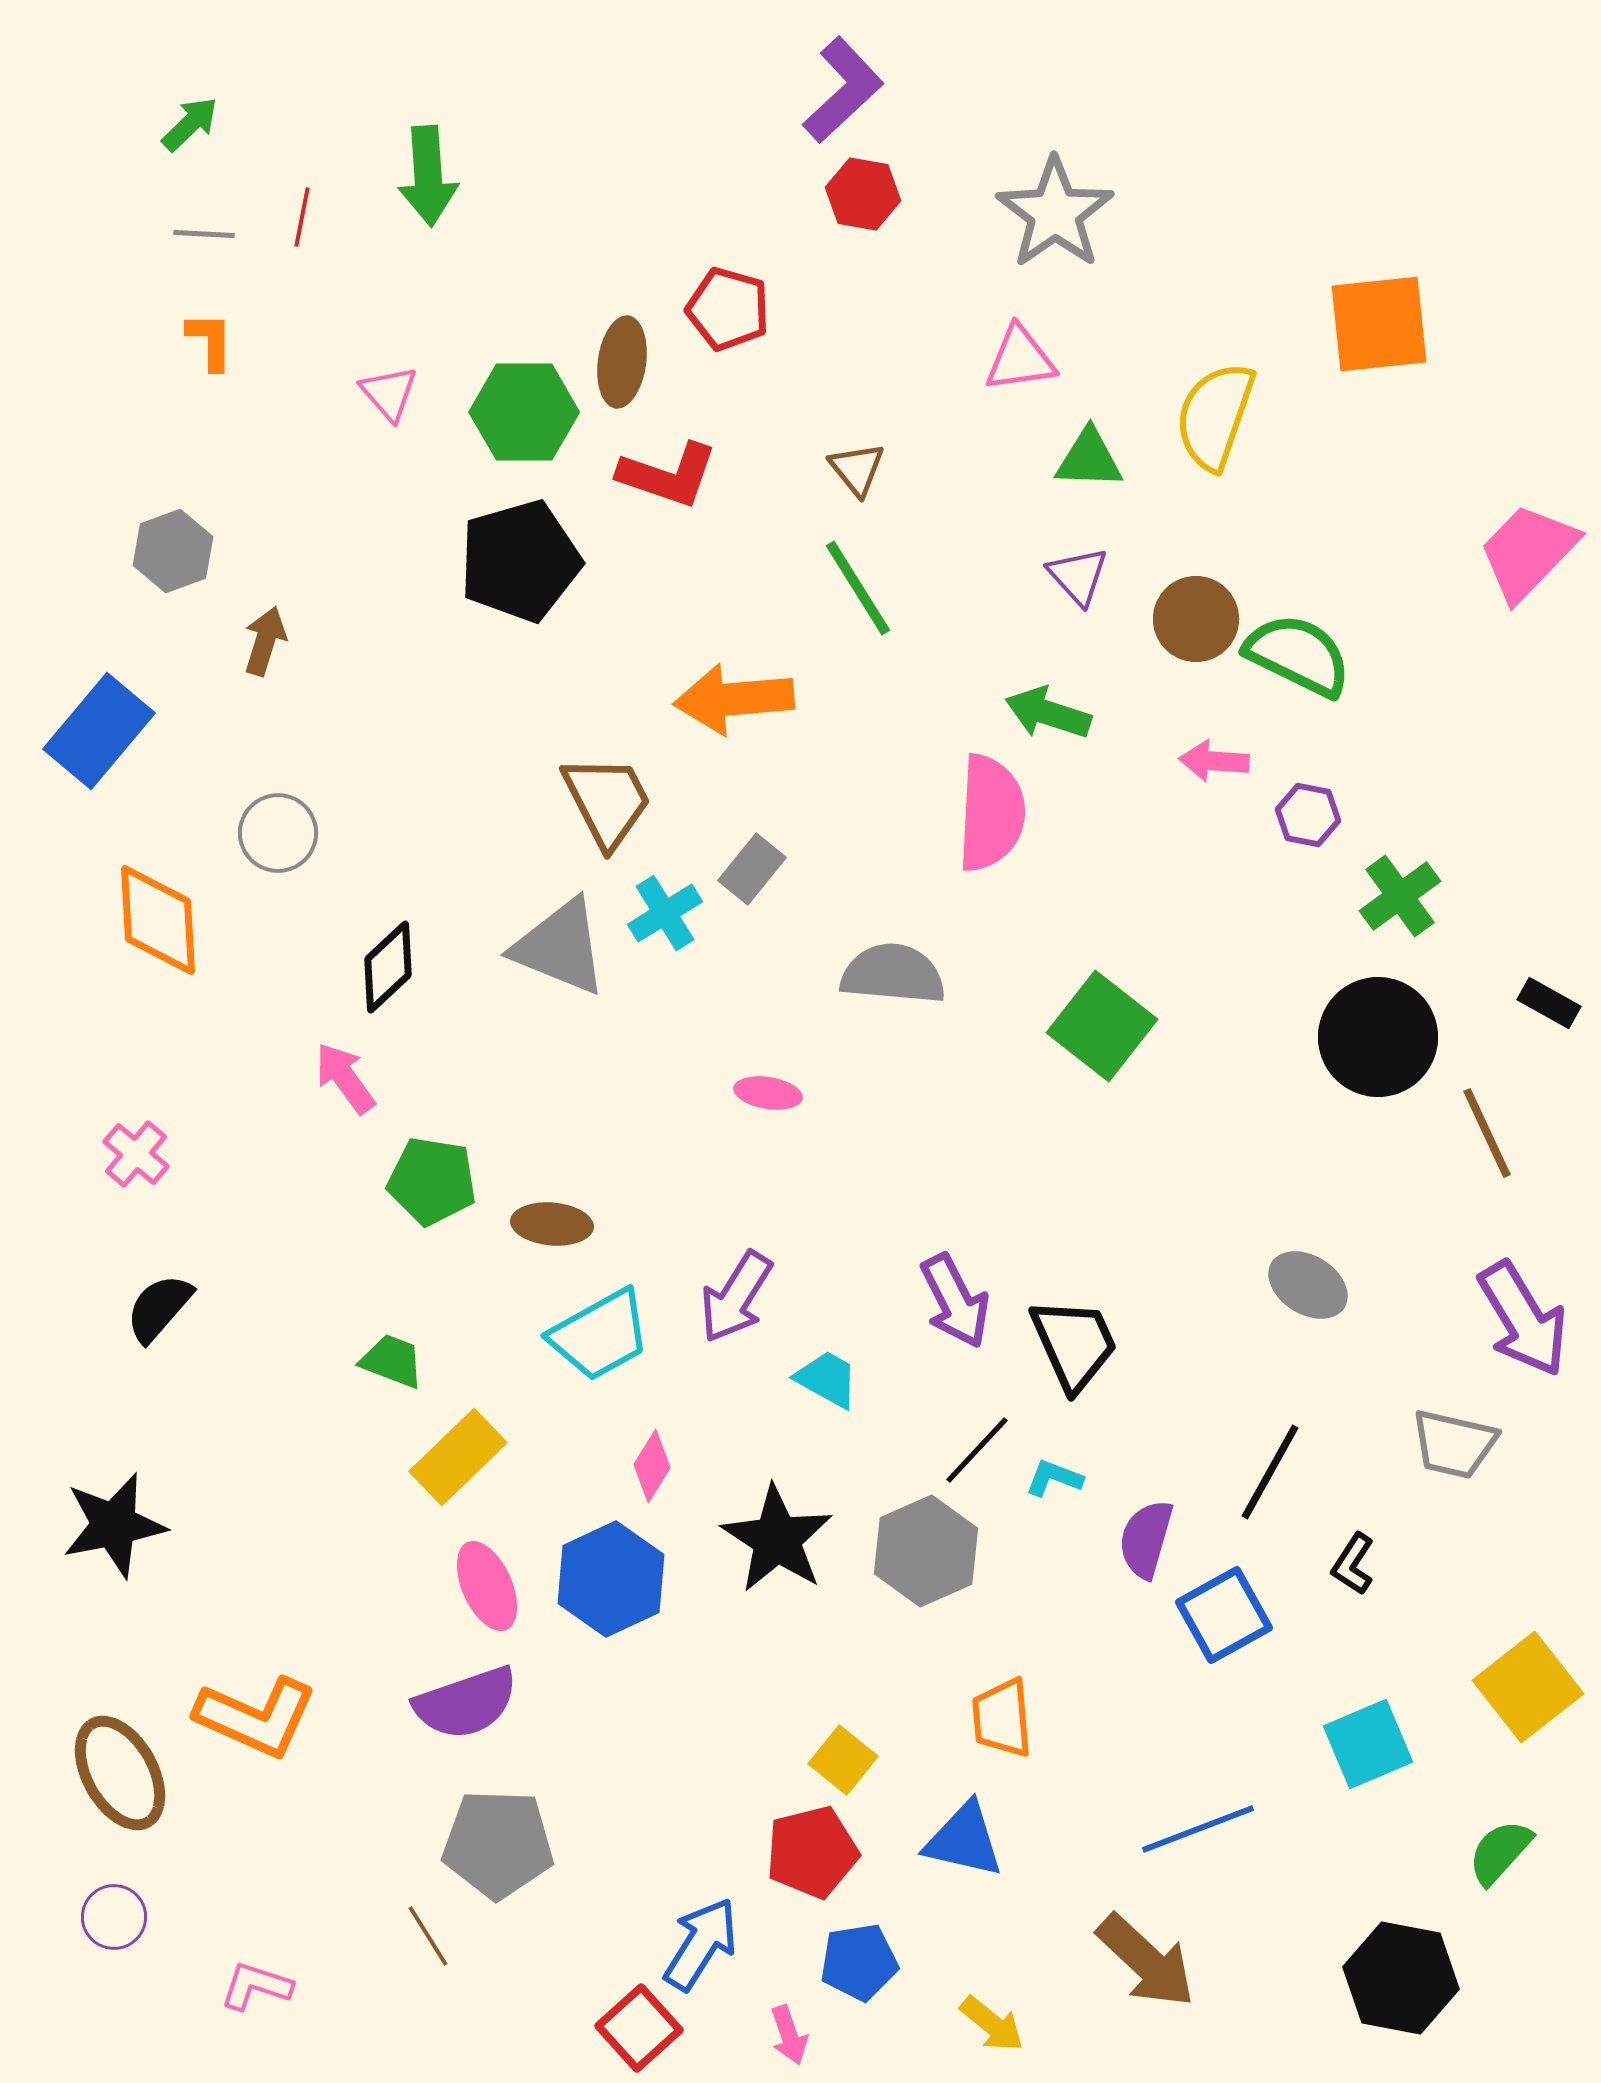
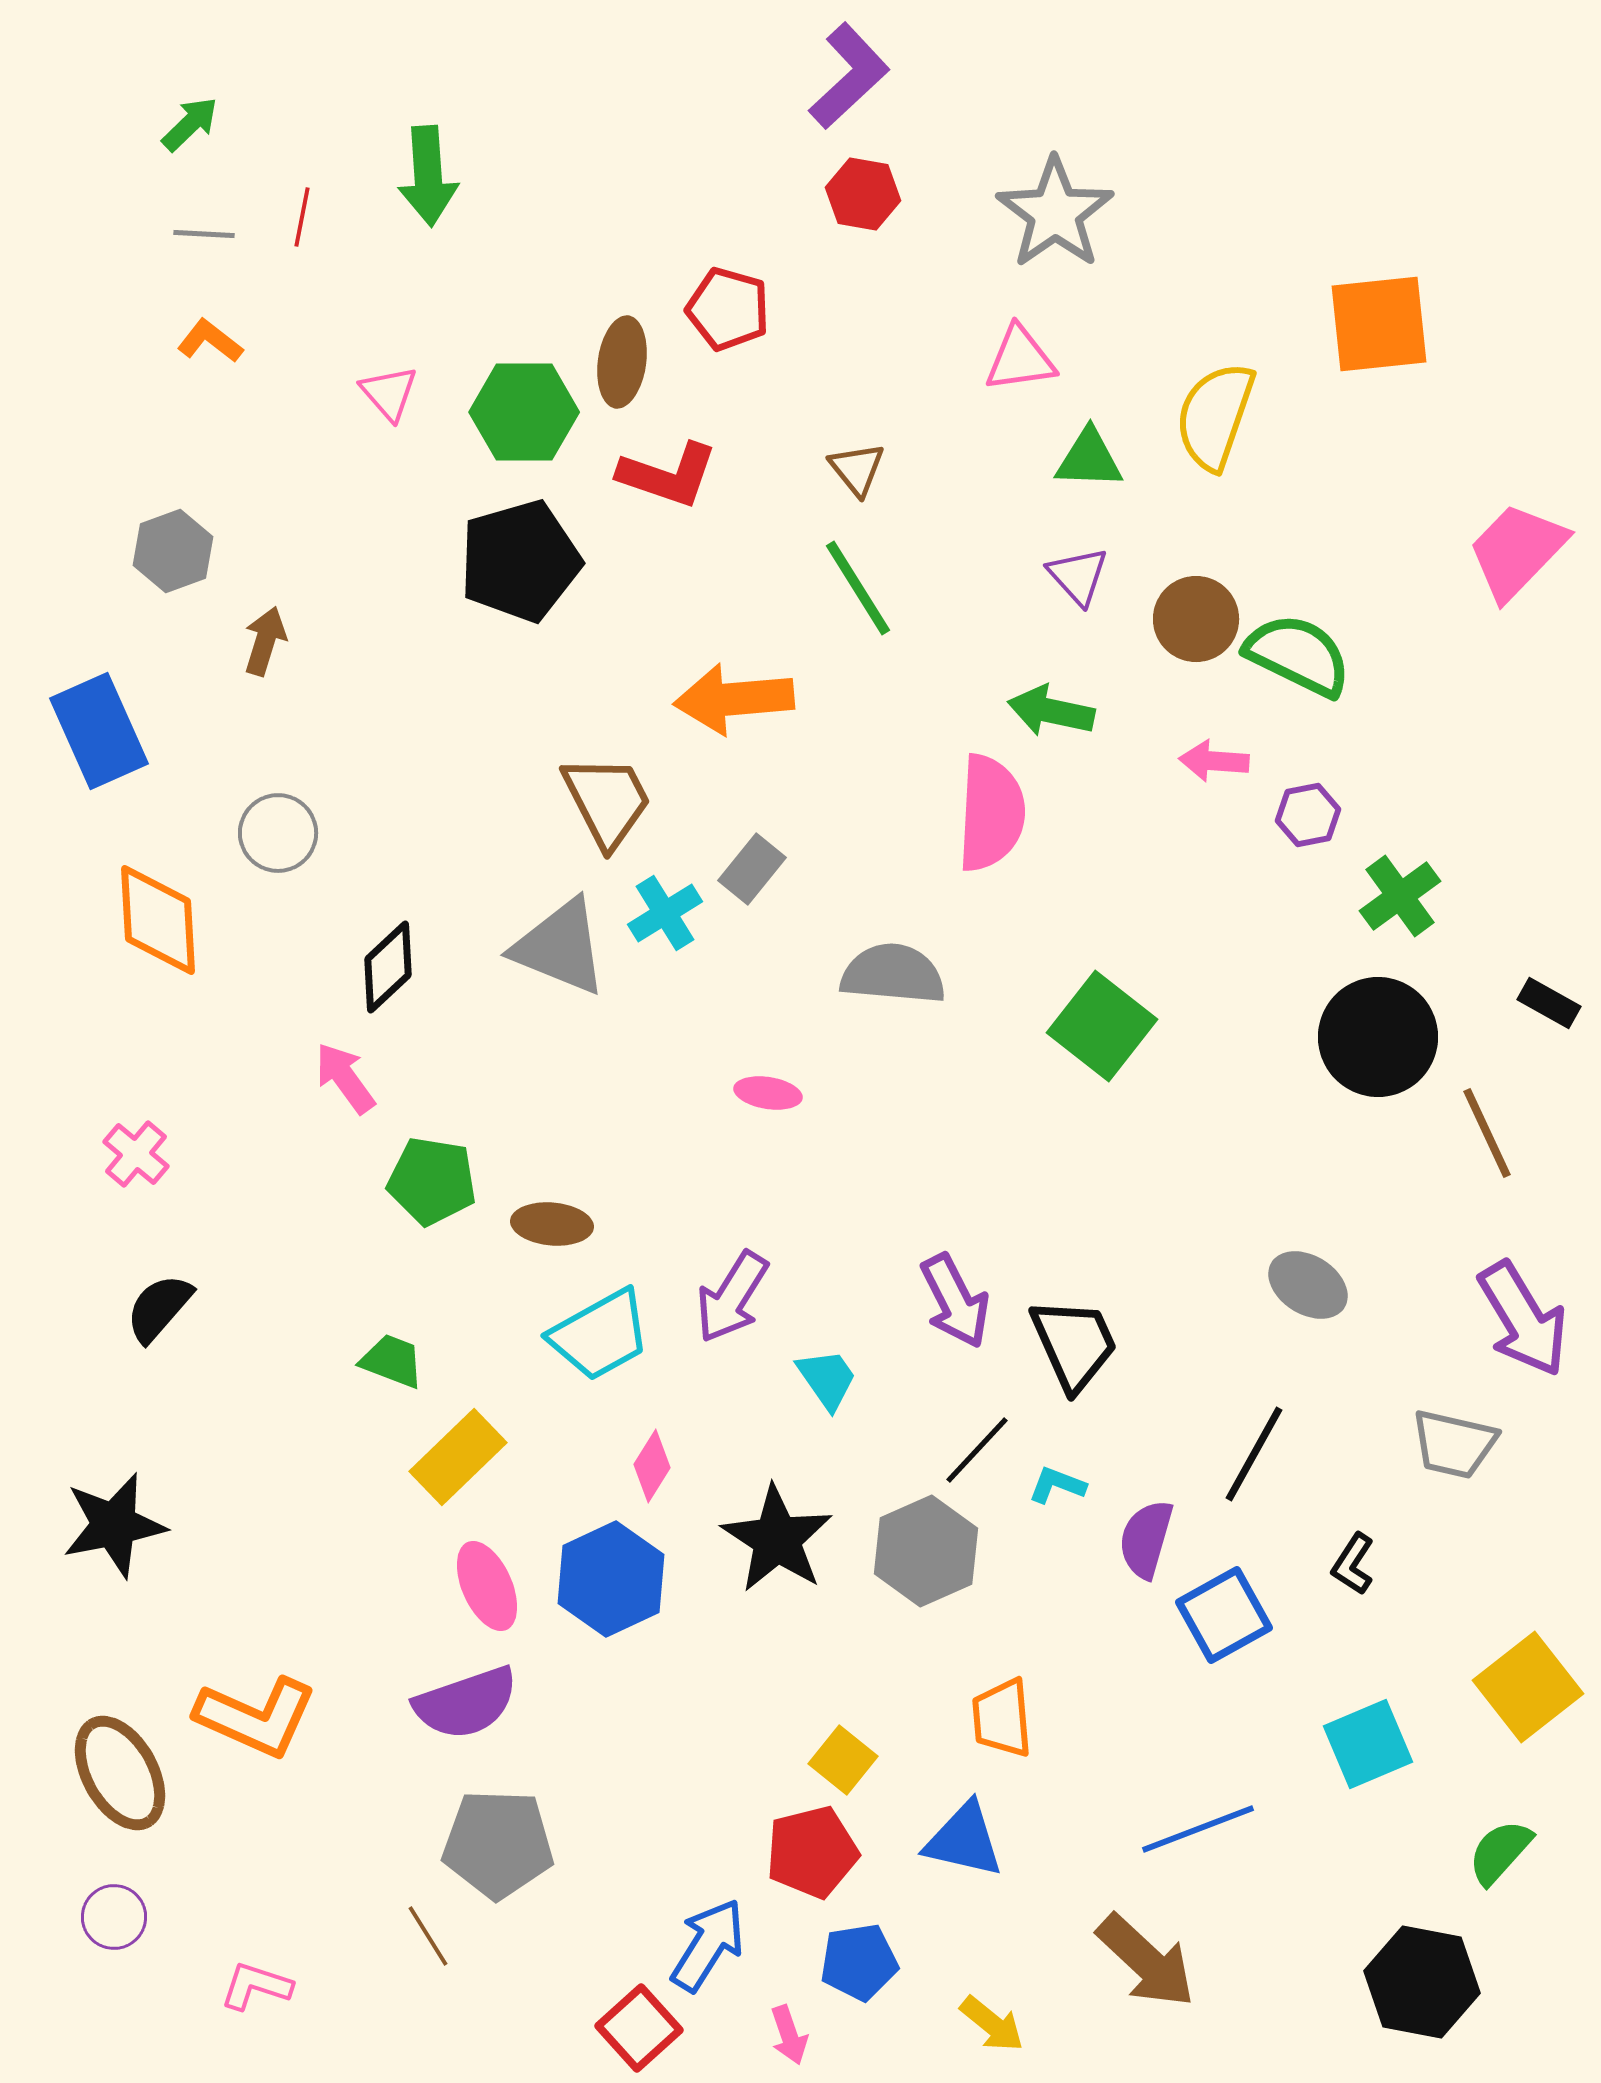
purple L-shape at (843, 90): moved 6 px right, 14 px up
orange L-shape at (210, 341): rotated 52 degrees counterclockwise
pink trapezoid at (1528, 552): moved 11 px left, 1 px up
green arrow at (1048, 713): moved 3 px right, 2 px up; rotated 6 degrees counterclockwise
blue rectangle at (99, 731): rotated 64 degrees counterclockwise
purple hexagon at (1308, 815): rotated 22 degrees counterclockwise
purple arrow at (736, 1297): moved 4 px left
cyan trapezoid at (827, 1379): rotated 26 degrees clockwise
black line at (1270, 1472): moved 16 px left, 18 px up
cyan L-shape at (1054, 1478): moved 3 px right, 7 px down
blue arrow at (701, 1944): moved 7 px right, 1 px down
black hexagon at (1401, 1978): moved 21 px right, 4 px down
